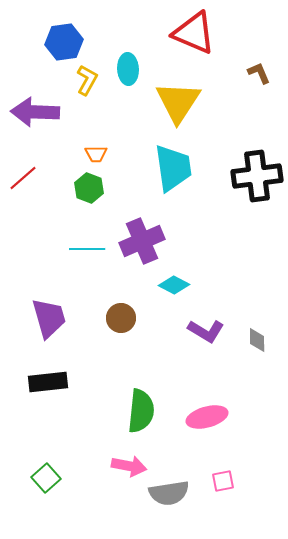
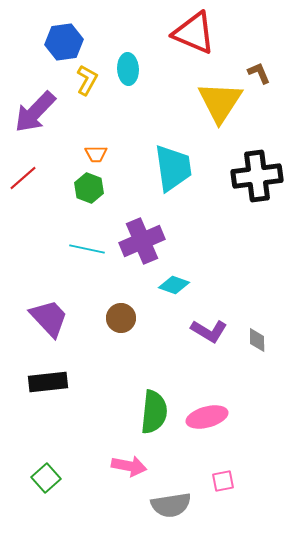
yellow triangle: moved 42 px right
purple arrow: rotated 48 degrees counterclockwise
cyan line: rotated 12 degrees clockwise
cyan diamond: rotated 8 degrees counterclockwise
purple trapezoid: rotated 27 degrees counterclockwise
purple L-shape: moved 3 px right
green semicircle: moved 13 px right, 1 px down
gray semicircle: moved 2 px right, 12 px down
